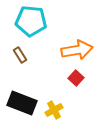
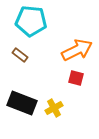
orange arrow: rotated 16 degrees counterclockwise
brown rectangle: rotated 21 degrees counterclockwise
red square: rotated 28 degrees counterclockwise
yellow cross: moved 2 px up
